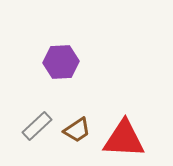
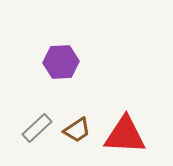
gray rectangle: moved 2 px down
red triangle: moved 1 px right, 4 px up
